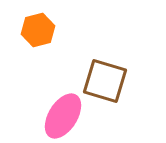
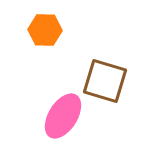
orange hexagon: moved 7 px right; rotated 16 degrees clockwise
